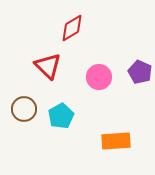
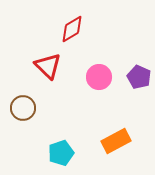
red diamond: moved 1 px down
purple pentagon: moved 1 px left, 5 px down
brown circle: moved 1 px left, 1 px up
cyan pentagon: moved 37 px down; rotated 10 degrees clockwise
orange rectangle: rotated 24 degrees counterclockwise
